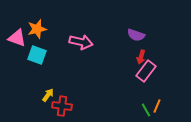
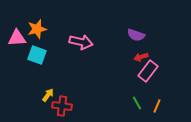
pink triangle: rotated 24 degrees counterclockwise
red arrow: rotated 56 degrees clockwise
pink rectangle: moved 2 px right
green line: moved 9 px left, 7 px up
